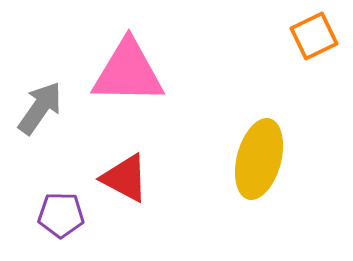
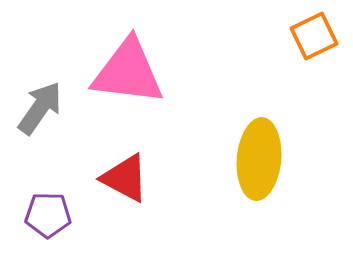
pink triangle: rotated 6 degrees clockwise
yellow ellipse: rotated 10 degrees counterclockwise
purple pentagon: moved 13 px left
